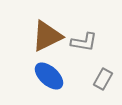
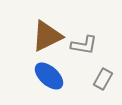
gray L-shape: moved 3 px down
